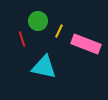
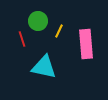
pink rectangle: rotated 64 degrees clockwise
